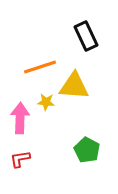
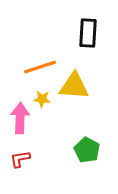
black rectangle: moved 2 px right, 3 px up; rotated 28 degrees clockwise
yellow star: moved 4 px left, 3 px up
